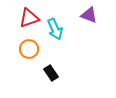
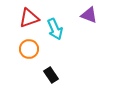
black rectangle: moved 2 px down
